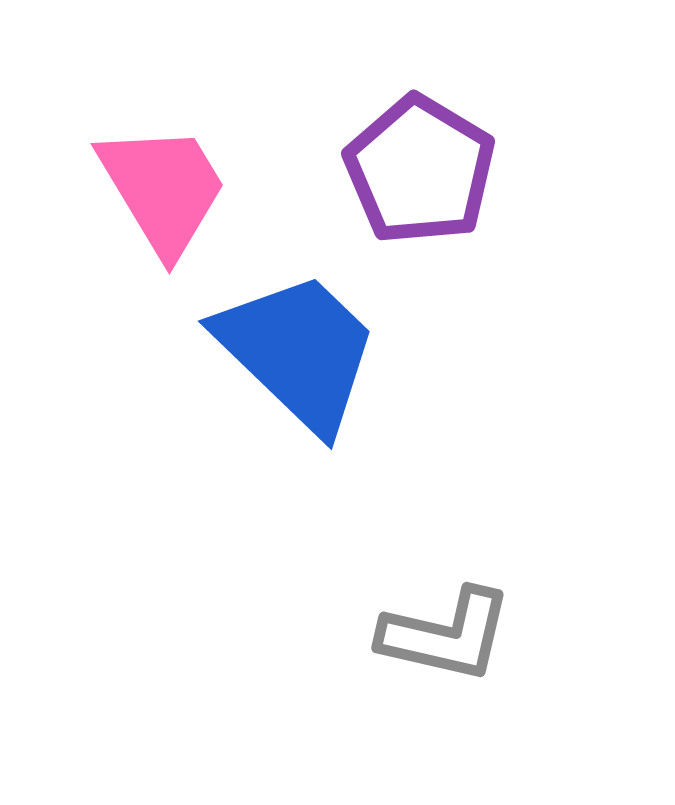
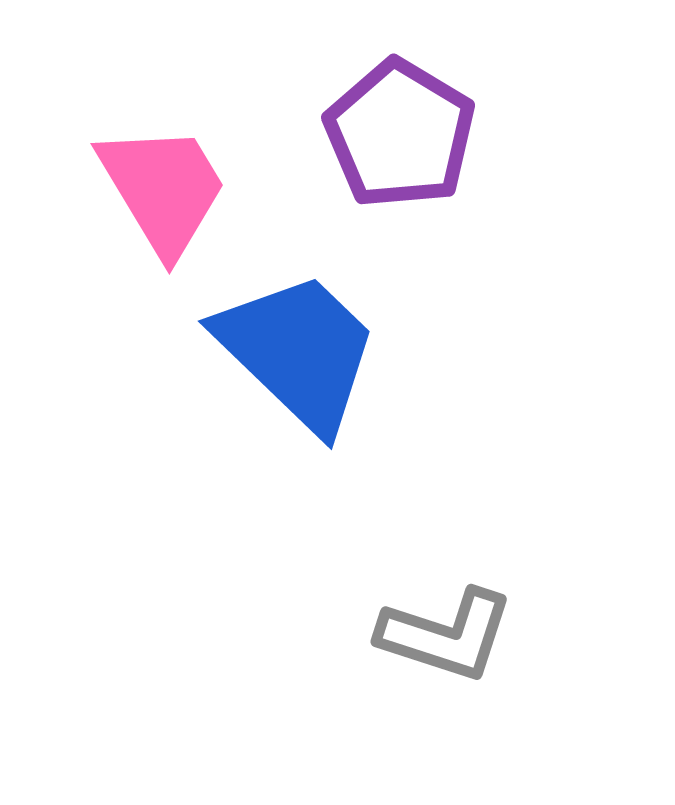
purple pentagon: moved 20 px left, 36 px up
gray L-shape: rotated 5 degrees clockwise
